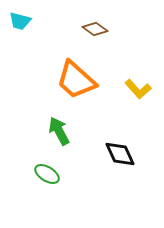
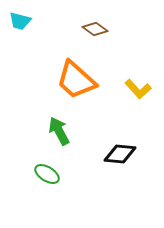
black diamond: rotated 60 degrees counterclockwise
